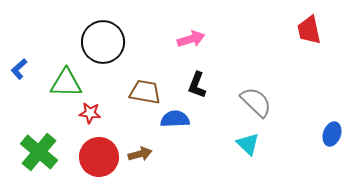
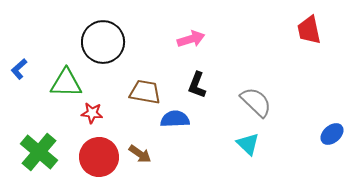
red star: moved 2 px right
blue ellipse: rotated 30 degrees clockwise
brown arrow: rotated 50 degrees clockwise
